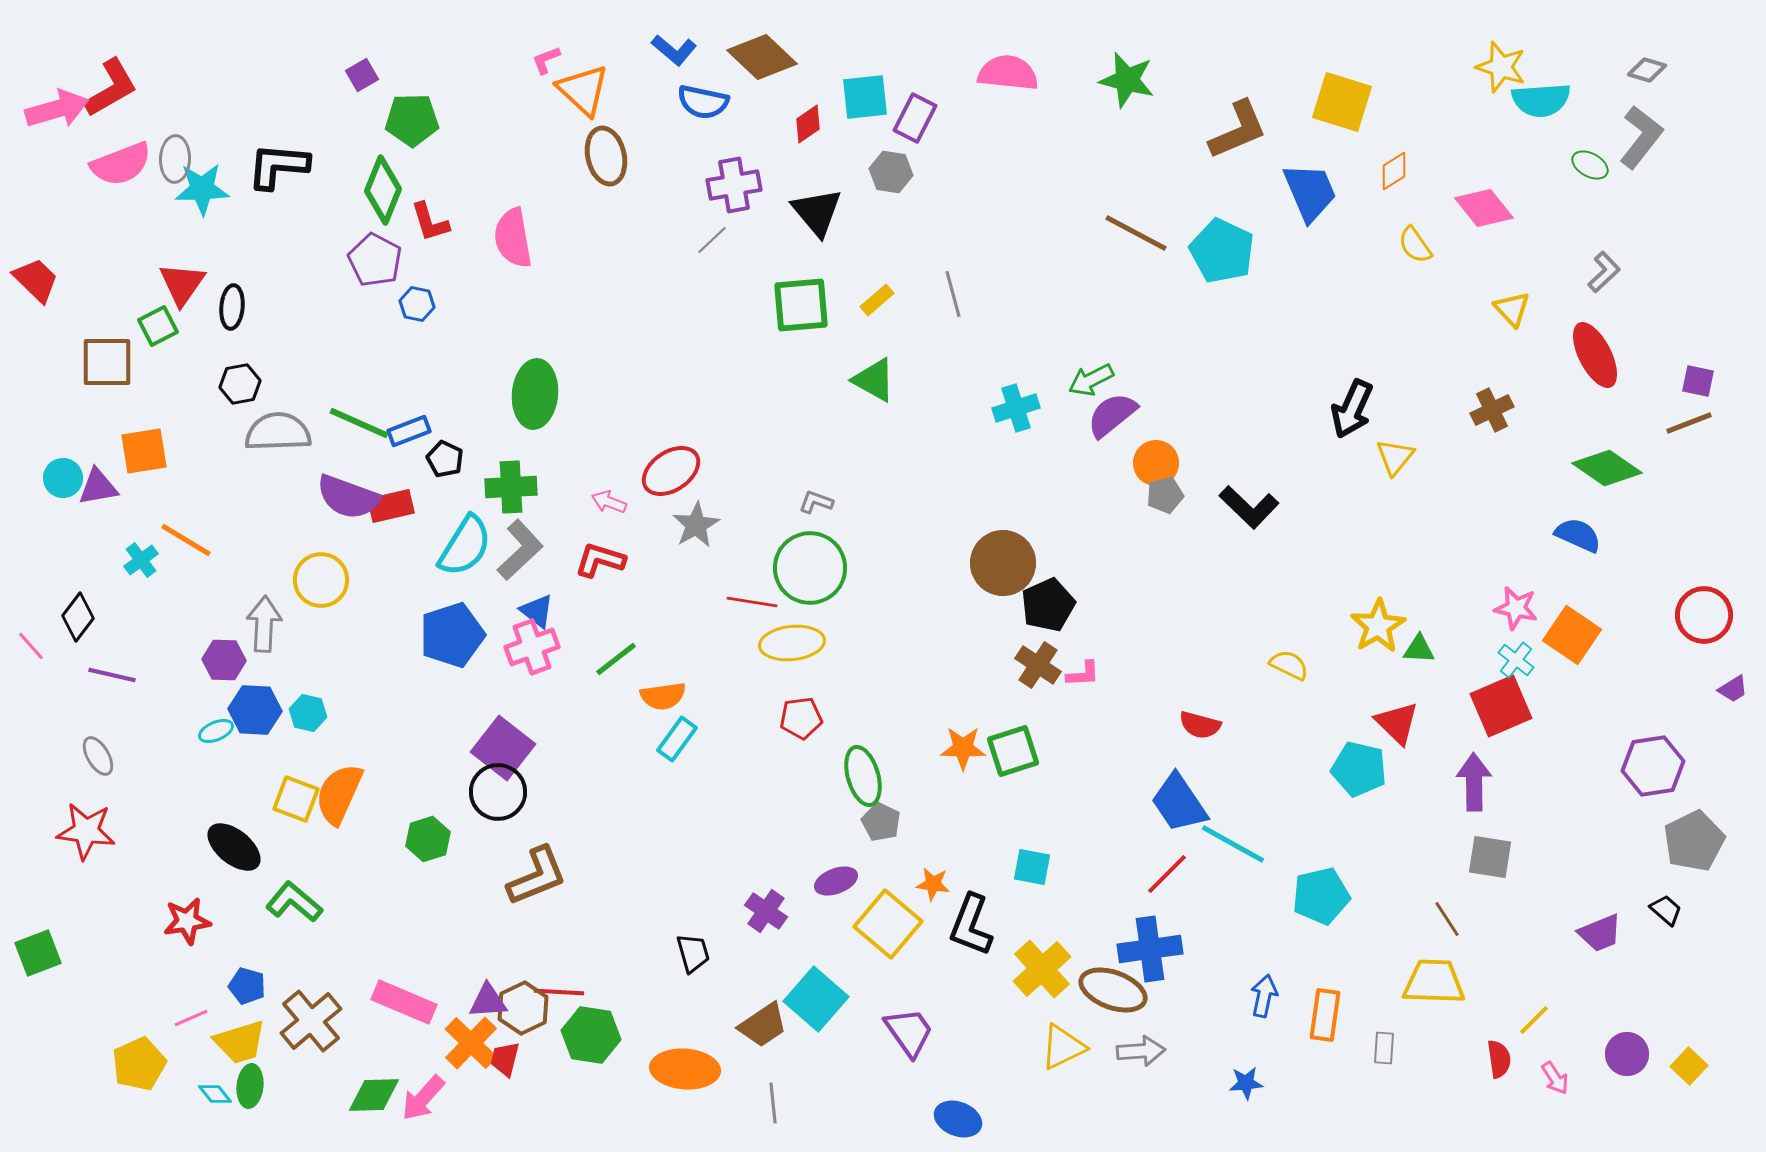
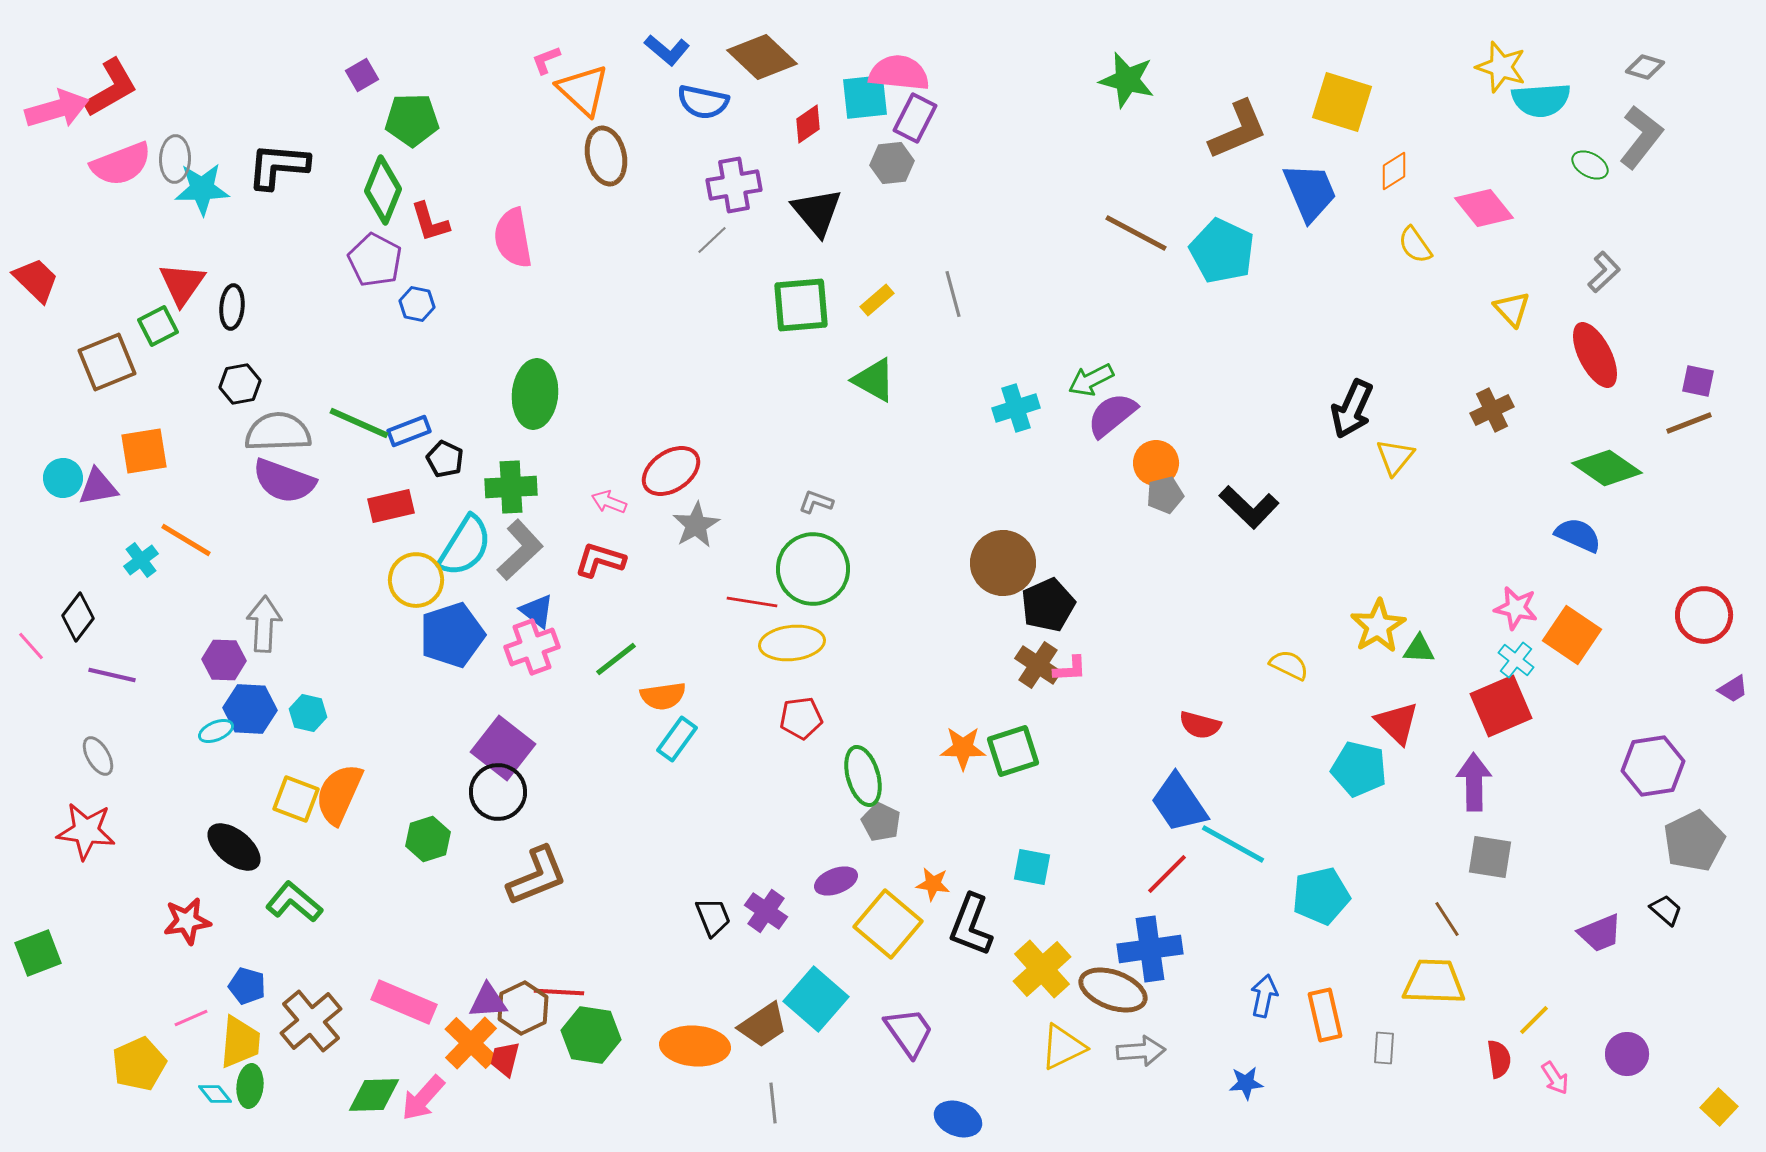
blue L-shape at (674, 50): moved 7 px left
gray diamond at (1647, 70): moved 2 px left, 3 px up
pink semicircle at (1008, 73): moved 109 px left
gray hexagon at (891, 172): moved 1 px right, 9 px up; rotated 15 degrees counterclockwise
brown square at (107, 362): rotated 22 degrees counterclockwise
purple semicircle at (348, 497): moved 64 px left, 16 px up
green circle at (810, 568): moved 3 px right, 1 px down
yellow circle at (321, 580): moved 95 px right
pink L-shape at (1083, 674): moved 13 px left, 5 px up
blue hexagon at (255, 710): moved 5 px left, 1 px up
black trapezoid at (693, 953): moved 20 px right, 36 px up; rotated 6 degrees counterclockwise
orange rectangle at (1325, 1015): rotated 21 degrees counterclockwise
yellow trapezoid at (240, 1042): rotated 68 degrees counterclockwise
yellow square at (1689, 1066): moved 30 px right, 41 px down
orange ellipse at (685, 1069): moved 10 px right, 23 px up
